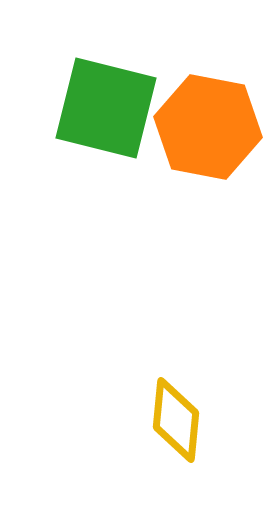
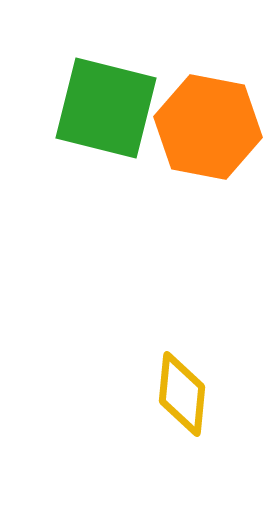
yellow diamond: moved 6 px right, 26 px up
